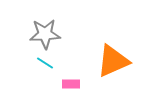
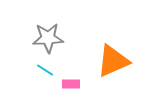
gray star: moved 3 px right, 4 px down
cyan line: moved 7 px down
